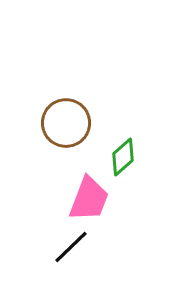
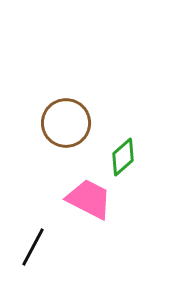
pink trapezoid: rotated 84 degrees counterclockwise
black line: moved 38 px left; rotated 18 degrees counterclockwise
